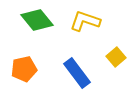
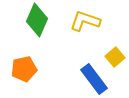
green diamond: rotated 64 degrees clockwise
yellow square: moved 1 px left
blue rectangle: moved 17 px right, 6 px down
